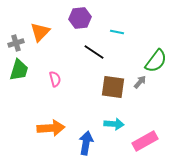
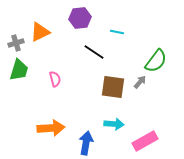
orange triangle: rotated 20 degrees clockwise
